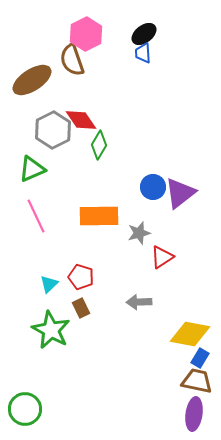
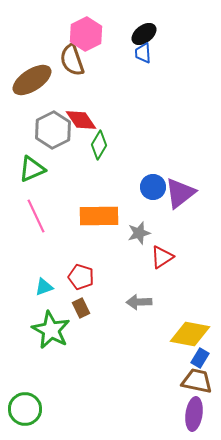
cyan triangle: moved 5 px left, 3 px down; rotated 24 degrees clockwise
